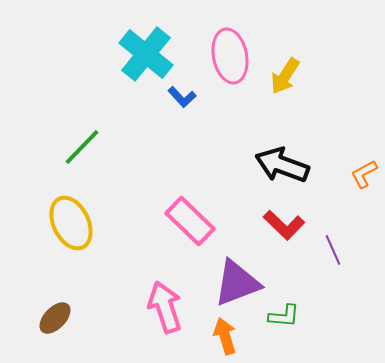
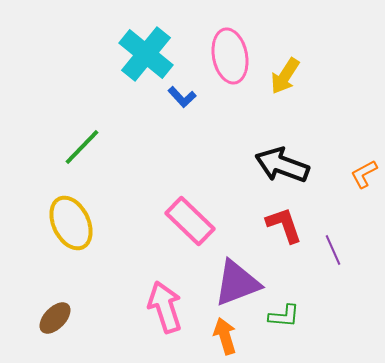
red L-shape: rotated 153 degrees counterclockwise
